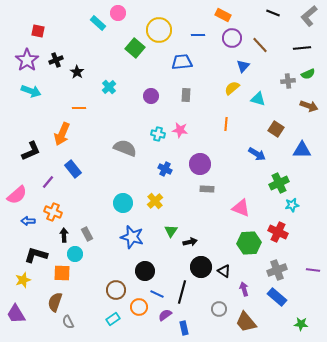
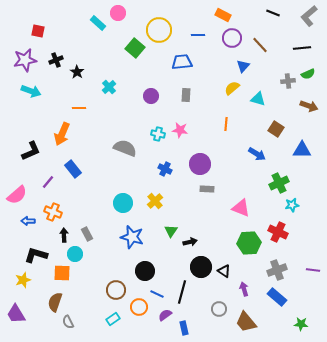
purple star at (27, 60): moved 2 px left; rotated 25 degrees clockwise
